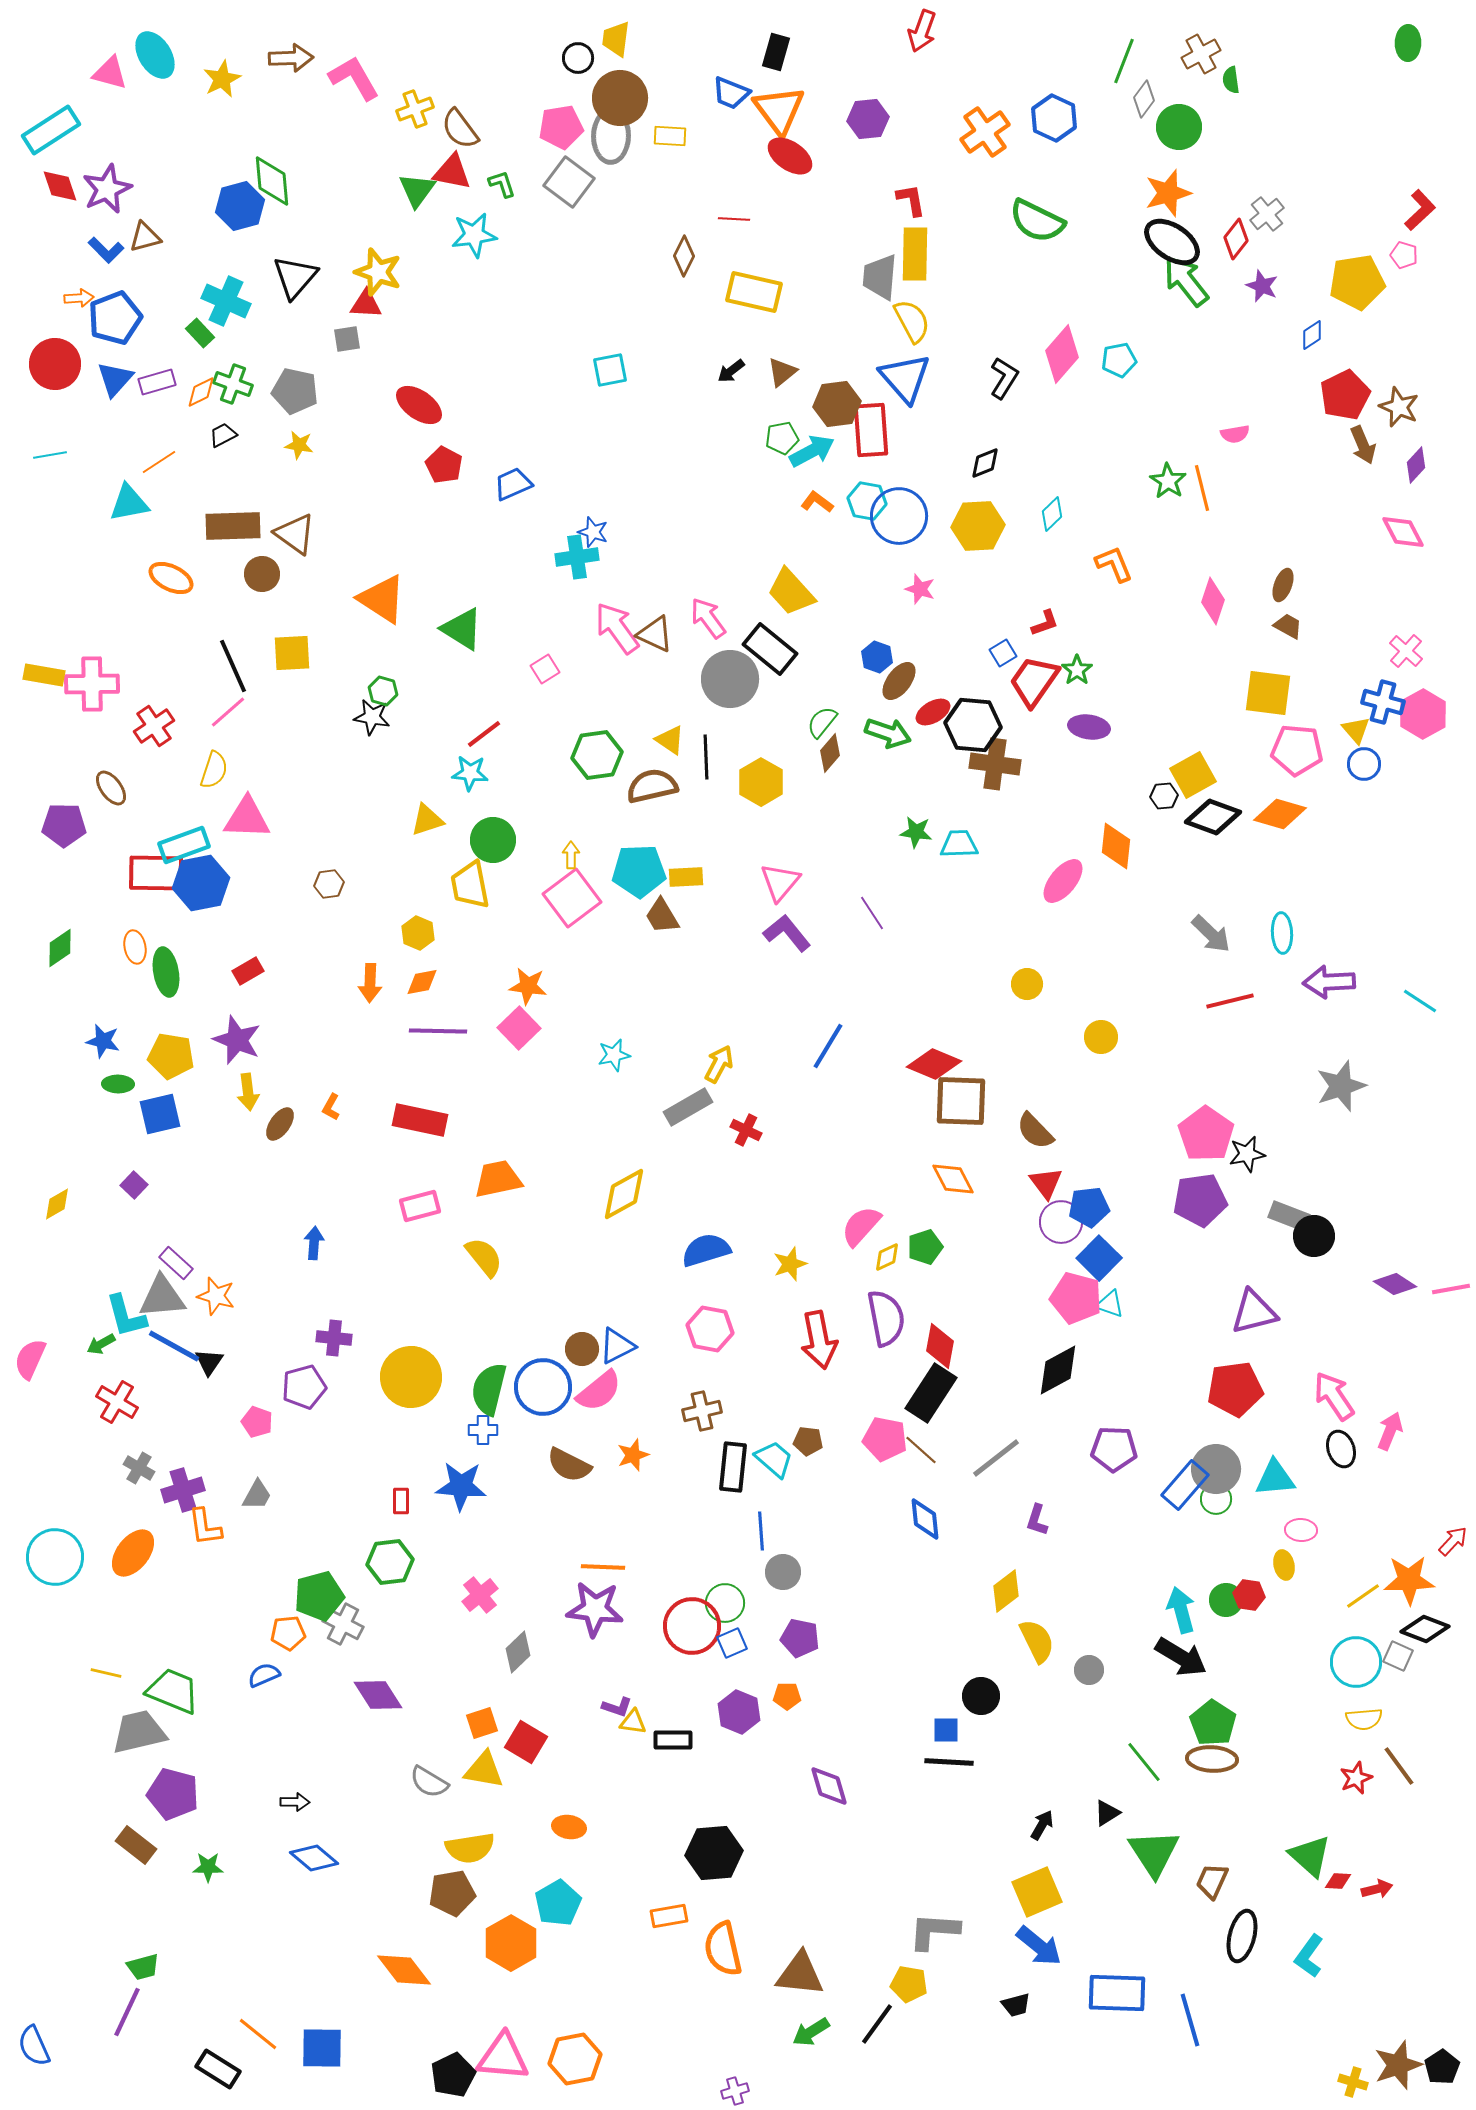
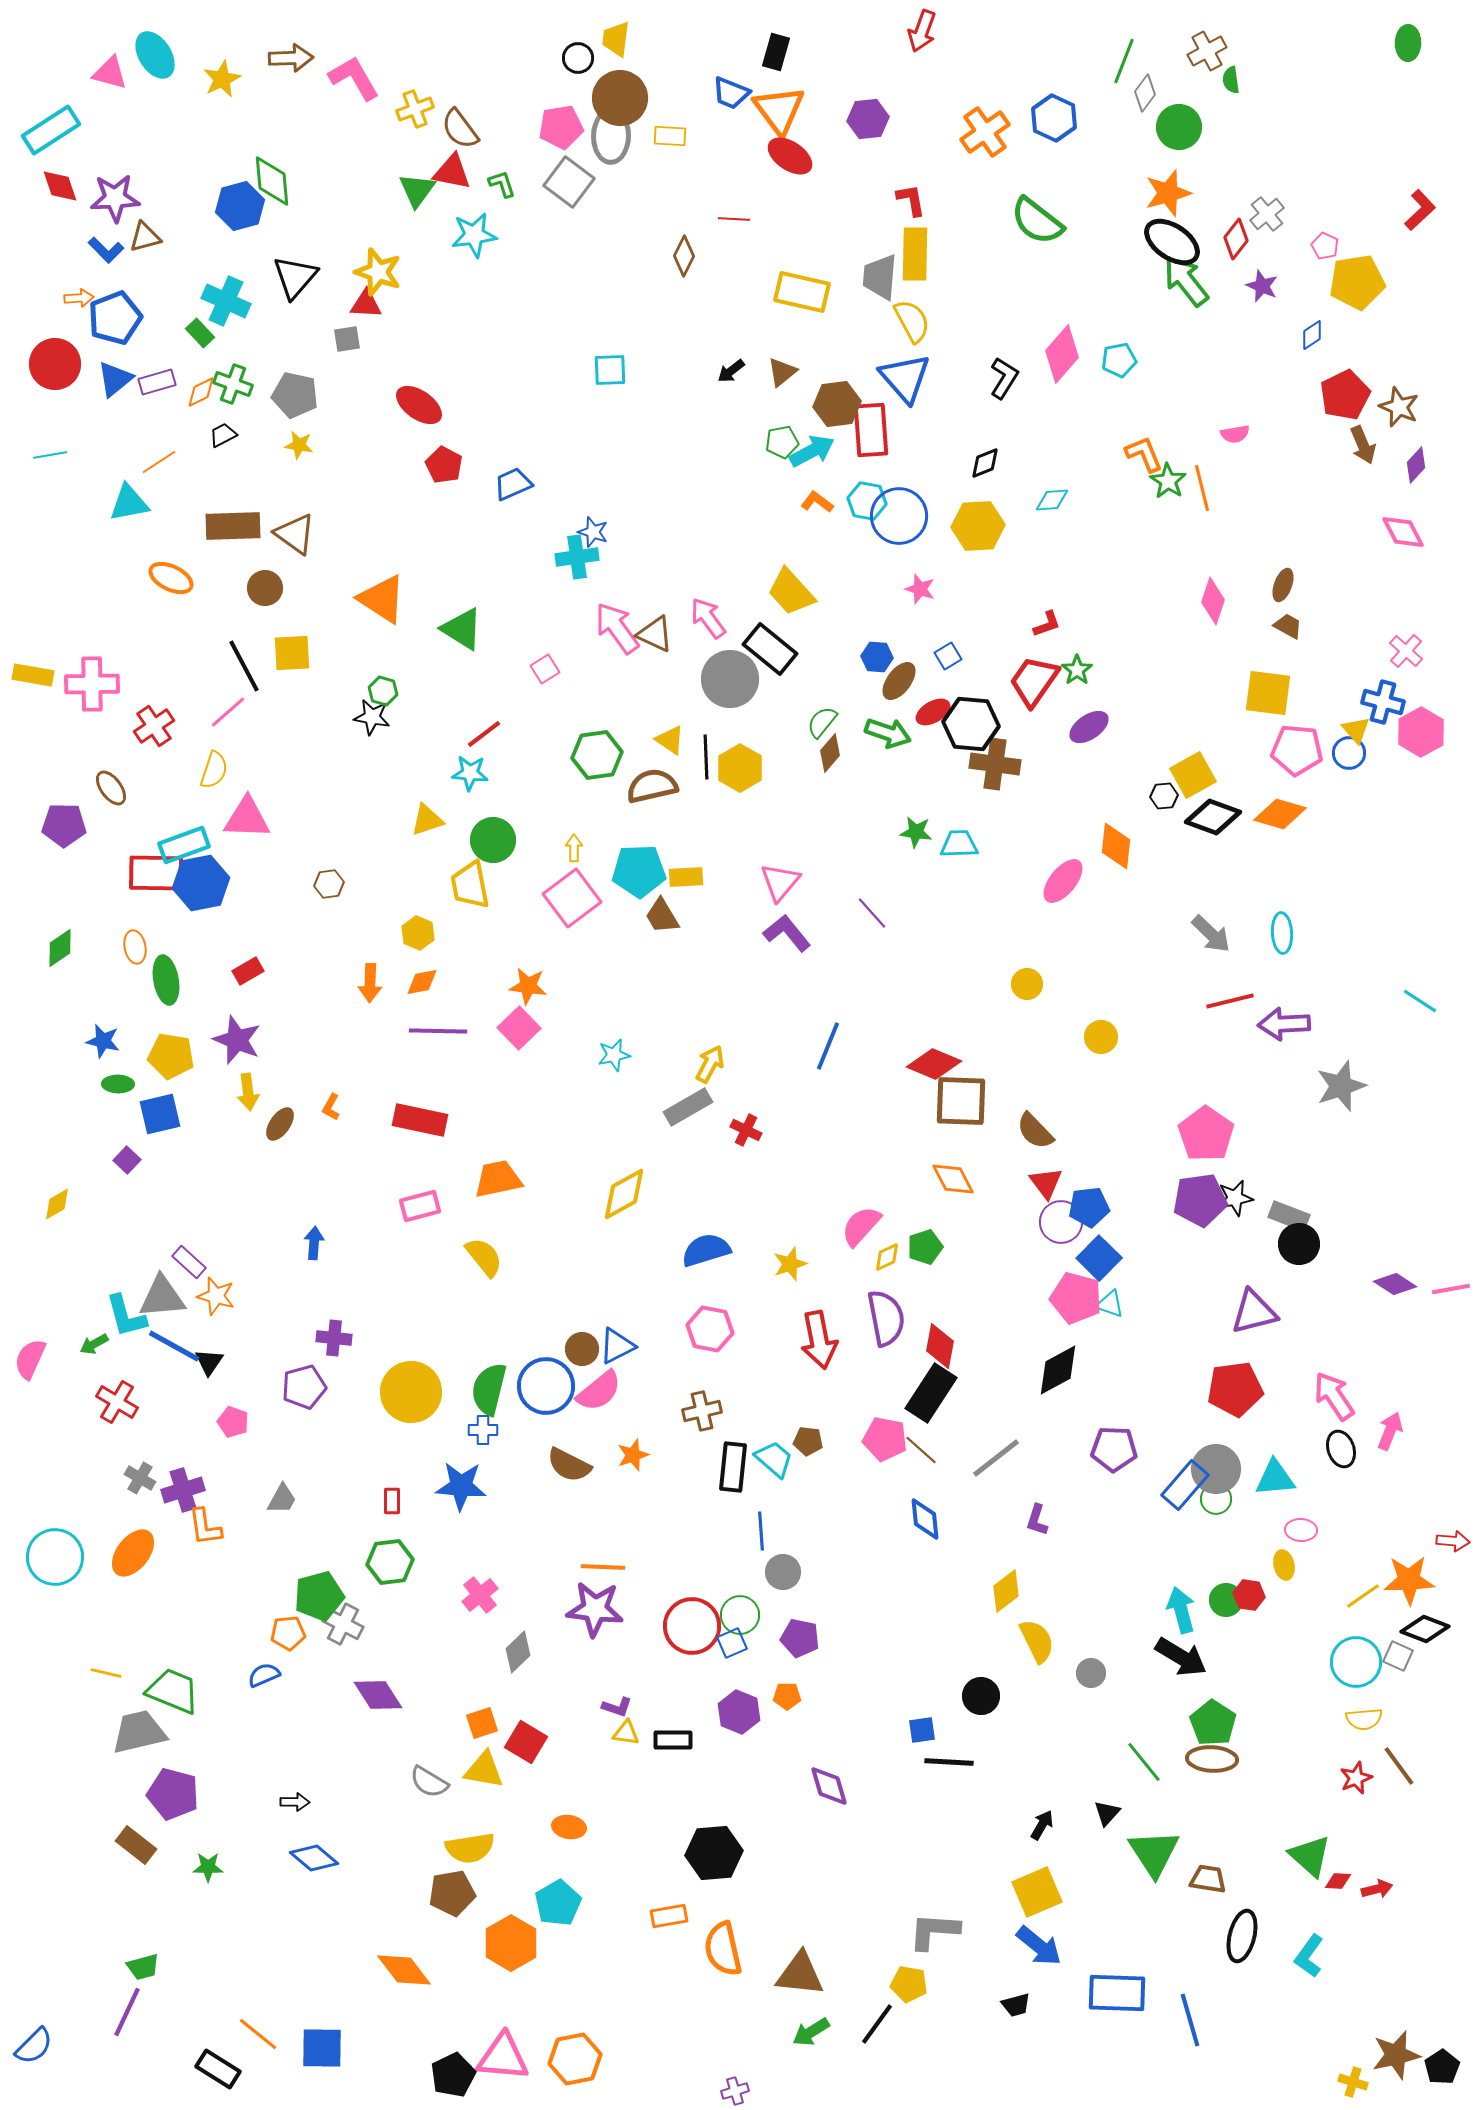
brown cross at (1201, 54): moved 6 px right, 3 px up
gray diamond at (1144, 99): moved 1 px right, 6 px up
purple star at (107, 189): moved 8 px right, 9 px down; rotated 21 degrees clockwise
green semicircle at (1037, 221): rotated 12 degrees clockwise
pink pentagon at (1404, 255): moved 79 px left, 9 px up; rotated 8 degrees clockwise
yellow rectangle at (754, 292): moved 48 px right
cyan square at (610, 370): rotated 9 degrees clockwise
blue triangle at (115, 379): rotated 9 degrees clockwise
gray pentagon at (295, 391): moved 4 px down
green pentagon at (782, 438): moved 4 px down
cyan diamond at (1052, 514): moved 14 px up; rotated 40 degrees clockwise
orange L-shape at (1114, 564): moved 30 px right, 110 px up
brown circle at (262, 574): moved 3 px right, 14 px down
red L-shape at (1045, 623): moved 2 px right, 1 px down
blue square at (1003, 653): moved 55 px left, 3 px down
blue hexagon at (877, 657): rotated 16 degrees counterclockwise
black line at (233, 666): moved 11 px right; rotated 4 degrees counterclockwise
yellow rectangle at (44, 675): moved 11 px left
pink hexagon at (1423, 714): moved 2 px left, 18 px down
black hexagon at (973, 725): moved 2 px left, 1 px up
purple ellipse at (1089, 727): rotated 42 degrees counterclockwise
blue circle at (1364, 764): moved 15 px left, 11 px up
yellow hexagon at (761, 782): moved 21 px left, 14 px up
yellow arrow at (571, 855): moved 3 px right, 7 px up
purple line at (872, 913): rotated 9 degrees counterclockwise
green ellipse at (166, 972): moved 8 px down
purple arrow at (1329, 982): moved 45 px left, 42 px down
blue line at (828, 1046): rotated 9 degrees counterclockwise
yellow arrow at (719, 1064): moved 9 px left
black star at (1247, 1154): moved 12 px left, 44 px down
purple square at (134, 1185): moved 7 px left, 25 px up
black circle at (1314, 1236): moved 15 px left, 8 px down
purple rectangle at (176, 1263): moved 13 px right, 1 px up
green arrow at (101, 1344): moved 7 px left
yellow circle at (411, 1377): moved 15 px down
blue circle at (543, 1387): moved 3 px right, 1 px up
pink pentagon at (257, 1422): moved 24 px left
gray cross at (139, 1468): moved 1 px right, 10 px down
gray trapezoid at (257, 1495): moved 25 px right, 4 px down
red rectangle at (401, 1501): moved 9 px left
red arrow at (1453, 1541): rotated 52 degrees clockwise
green circle at (725, 1603): moved 15 px right, 12 px down
gray circle at (1089, 1670): moved 2 px right, 3 px down
yellow triangle at (633, 1722): moved 7 px left, 11 px down
blue square at (946, 1730): moved 24 px left; rotated 8 degrees counterclockwise
black triangle at (1107, 1813): rotated 16 degrees counterclockwise
brown trapezoid at (1212, 1881): moved 4 px left, 2 px up; rotated 75 degrees clockwise
blue semicircle at (34, 2046): rotated 111 degrees counterclockwise
brown star at (1398, 2065): moved 2 px left, 10 px up; rotated 6 degrees clockwise
